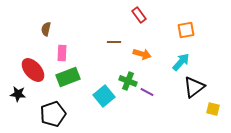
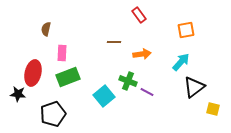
orange arrow: rotated 24 degrees counterclockwise
red ellipse: moved 3 px down; rotated 55 degrees clockwise
